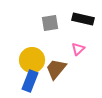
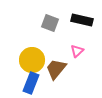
black rectangle: moved 1 px left, 1 px down
gray square: rotated 30 degrees clockwise
pink triangle: moved 1 px left, 2 px down
blue rectangle: moved 1 px right, 2 px down
